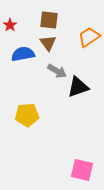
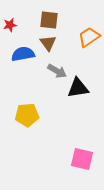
red star: rotated 24 degrees clockwise
black triangle: moved 1 px down; rotated 10 degrees clockwise
pink square: moved 11 px up
